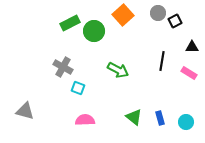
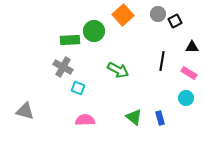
gray circle: moved 1 px down
green rectangle: moved 17 px down; rotated 24 degrees clockwise
cyan circle: moved 24 px up
